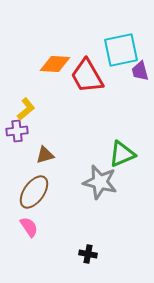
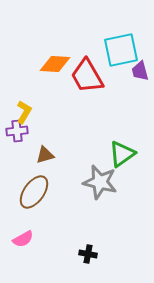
yellow L-shape: moved 2 px left, 3 px down; rotated 20 degrees counterclockwise
green triangle: rotated 12 degrees counterclockwise
pink semicircle: moved 6 px left, 12 px down; rotated 95 degrees clockwise
